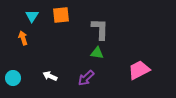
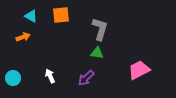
cyan triangle: moved 1 px left; rotated 32 degrees counterclockwise
gray L-shape: rotated 15 degrees clockwise
orange arrow: moved 1 px up; rotated 88 degrees clockwise
white arrow: rotated 40 degrees clockwise
